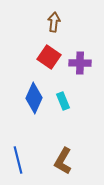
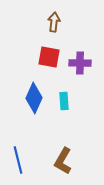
red square: rotated 25 degrees counterclockwise
cyan rectangle: moved 1 px right; rotated 18 degrees clockwise
